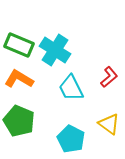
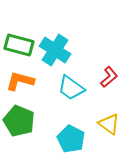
green rectangle: rotated 8 degrees counterclockwise
orange L-shape: moved 1 px right, 2 px down; rotated 16 degrees counterclockwise
cyan trapezoid: rotated 28 degrees counterclockwise
